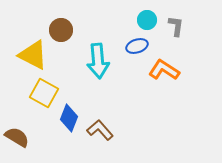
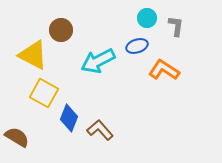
cyan circle: moved 2 px up
cyan arrow: rotated 68 degrees clockwise
